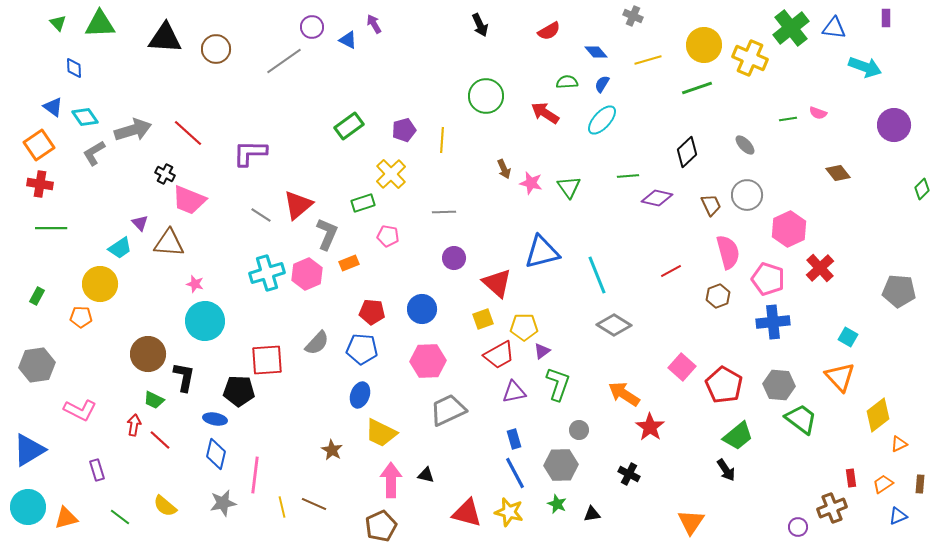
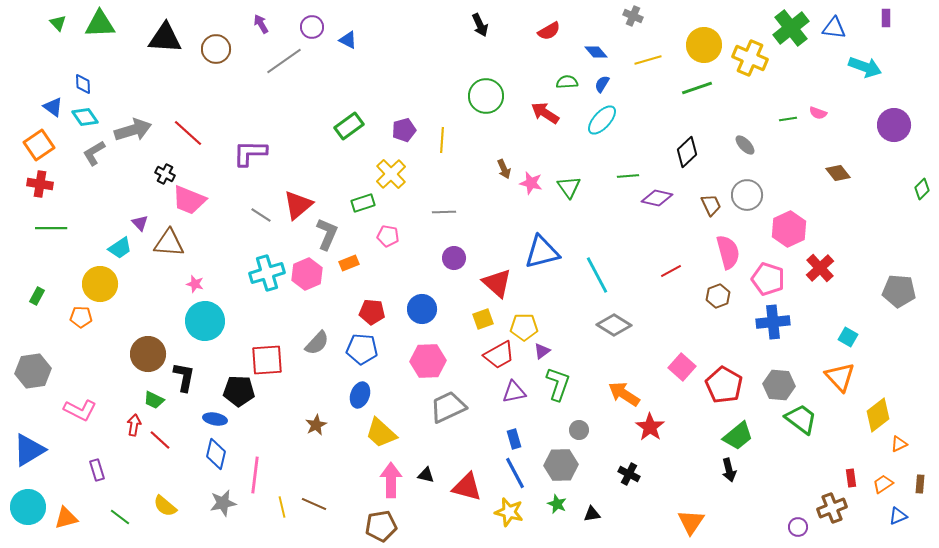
purple arrow at (374, 24): moved 113 px left
blue diamond at (74, 68): moved 9 px right, 16 px down
cyan line at (597, 275): rotated 6 degrees counterclockwise
gray hexagon at (37, 365): moved 4 px left, 6 px down
gray trapezoid at (448, 410): moved 3 px up
yellow trapezoid at (381, 433): rotated 16 degrees clockwise
brown star at (332, 450): moved 16 px left, 25 px up; rotated 15 degrees clockwise
black arrow at (726, 470): moved 3 px right; rotated 20 degrees clockwise
red triangle at (467, 513): moved 26 px up
brown pentagon at (381, 526): rotated 16 degrees clockwise
